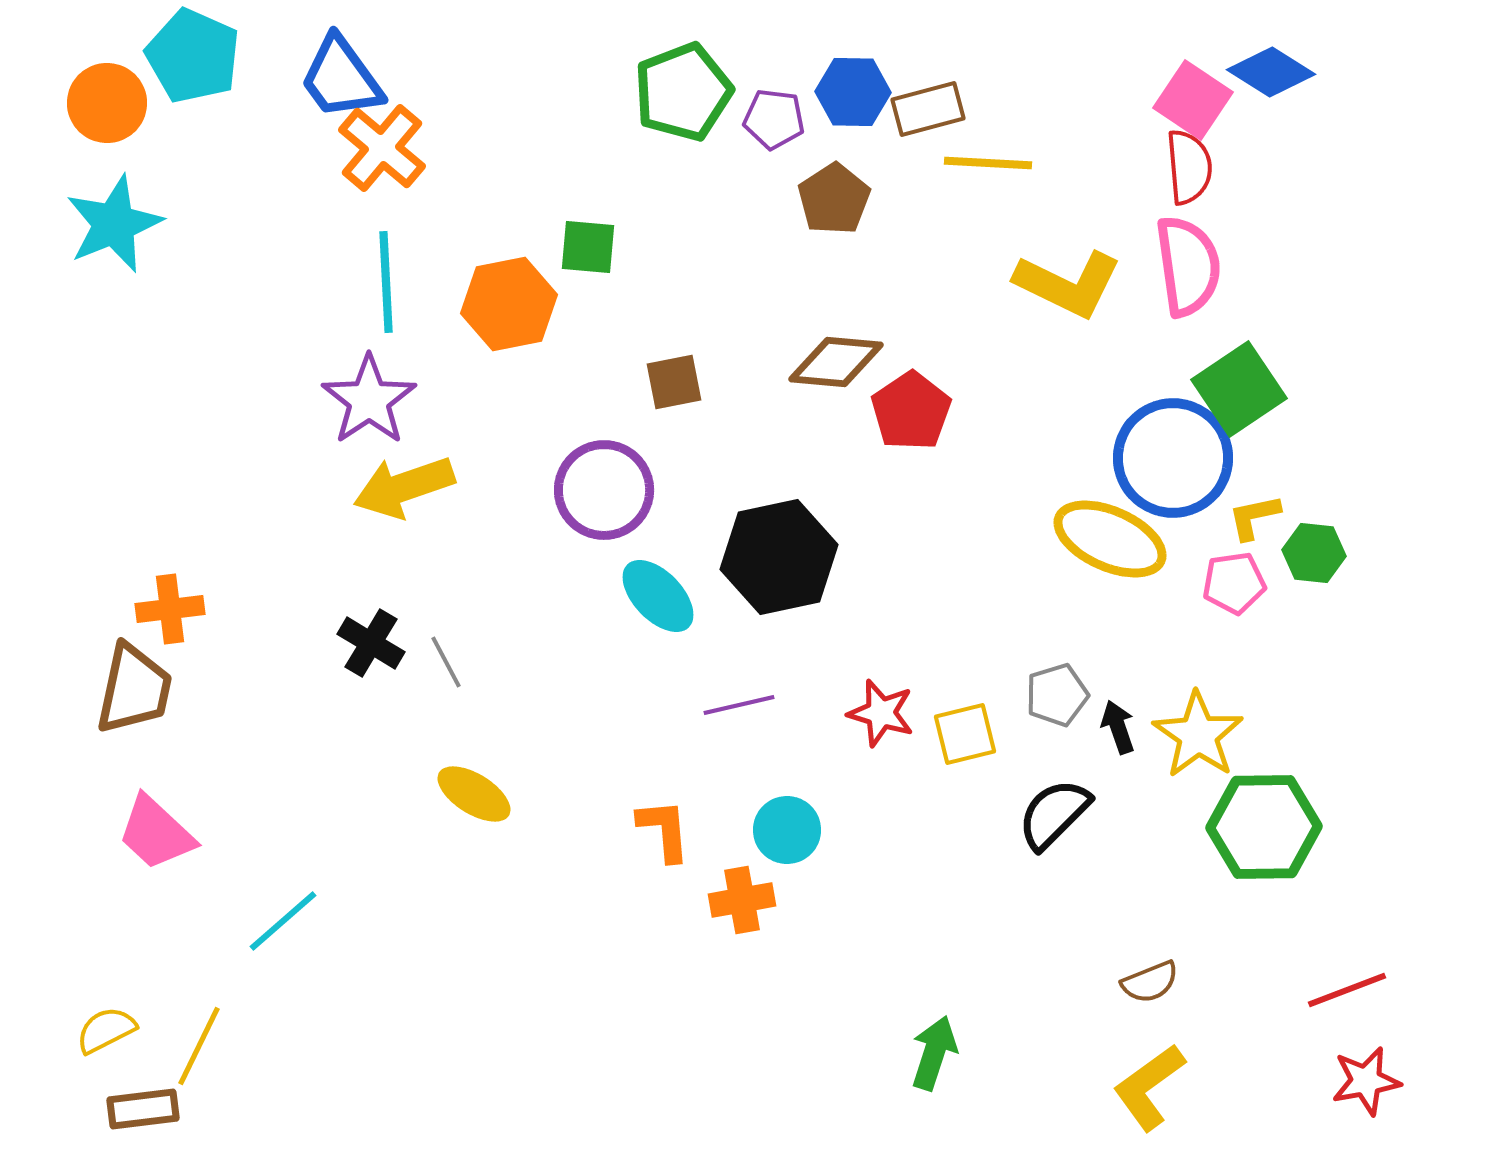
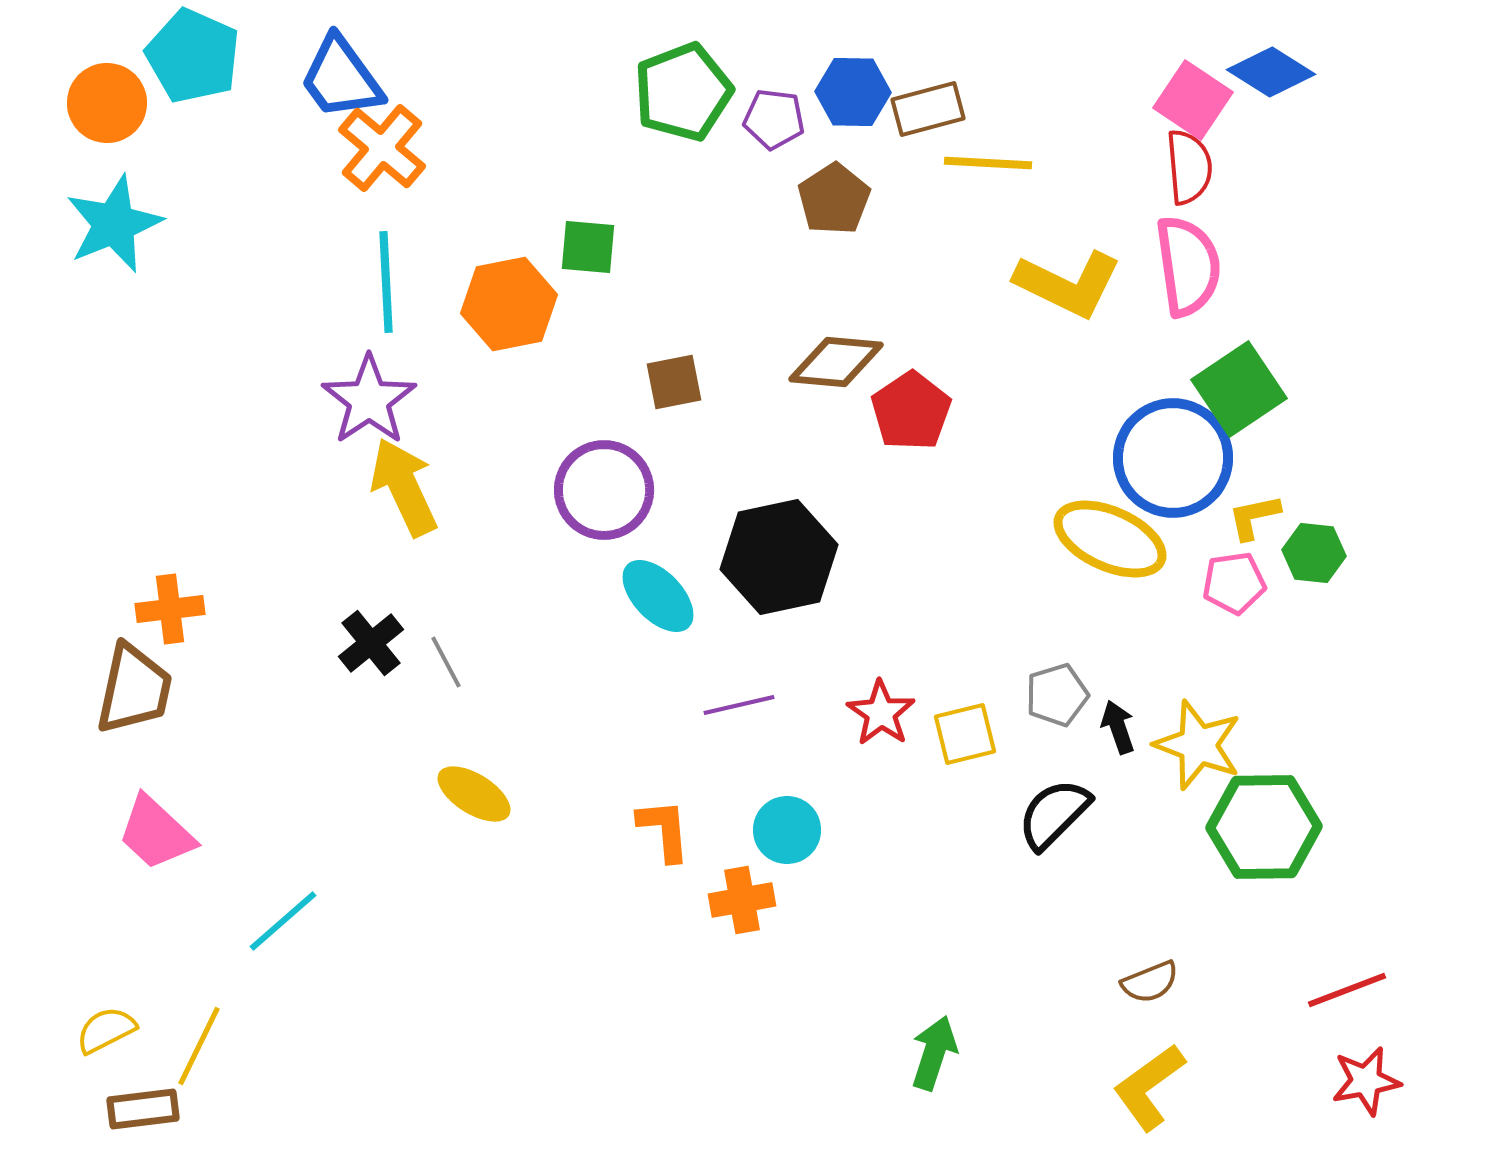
yellow arrow at (404, 487): rotated 84 degrees clockwise
black cross at (371, 643): rotated 20 degrees clockwise
red star at (881, 713): rotated 18 degrees clockwise
yellow star at (1198, 735): moved 10 px down; rotated 14 degrees counterclockwise
